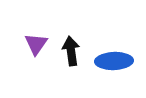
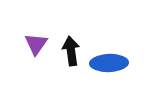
blue ellipse: moved 5 px left, 2 px down
